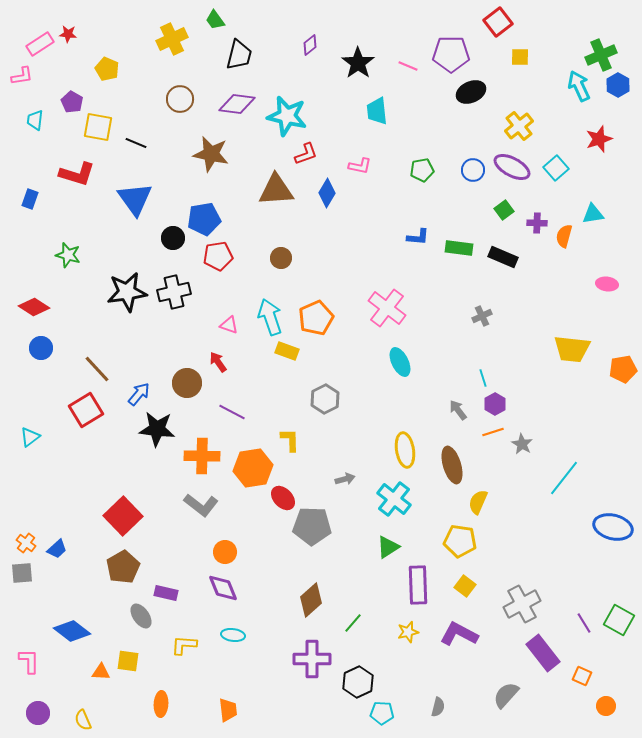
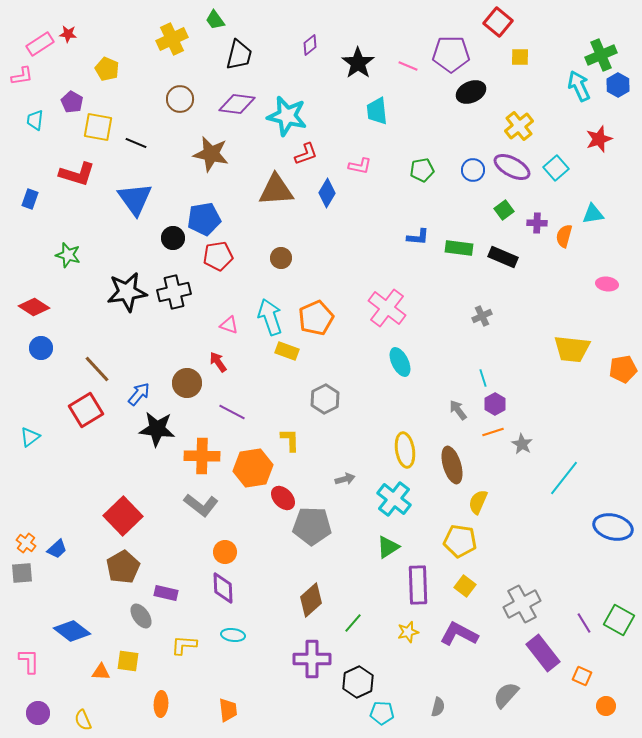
red square at (498, 22): rotated 12 degrees counterclockwise
purple diamond at (223, 588): rotated 20 degrees clockwise
